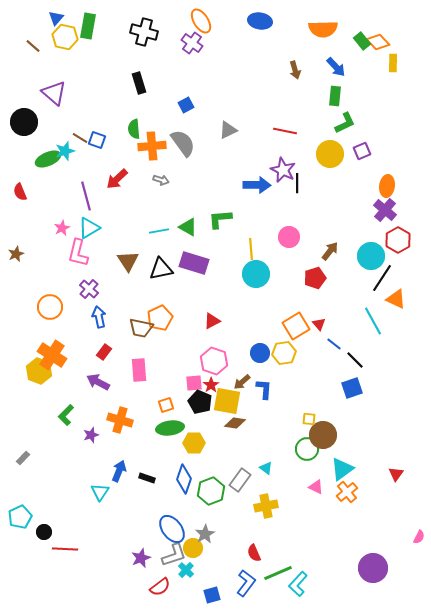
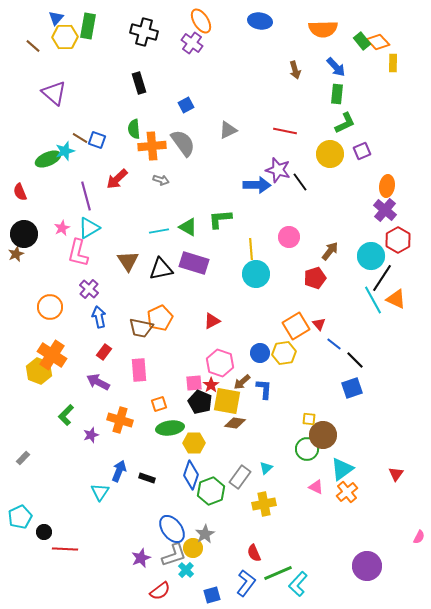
yellow hexagon at (65, 37): rotated 15 degrees counterclockwise
green rectangle at (335, 96): moved 2 px right, 2 px up
black circle at (24, 122): moved 112 px down
purple star at (283, 170): moved 5 px left; rotated 10 degrees counterclockwise
black line at (297, 183): moved 3 px right, 1 px up; rotated 36 degrees counterclockwise
cyan line at (373, 321): moved 21 px up
pink hexagon at (214, 361): moved 6 px right, 2 px down
orange square at (166, 405): moved 7 px left, 1 px up
cyan triangle at (266, 468): rotated 40 degrees clockwise
blue diamond at (184, 479): moved 7 px right, 4 px up
gray rectangle at (240, 480): moved 3 px up
yellow cross at (266, 506): moved 2 px left, 2 px up
purple circle at (373, 568): moved 6 px left, 2 px up
red semicircle at (160, 587): moved 4 px down
